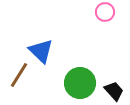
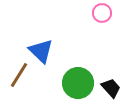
pink circle: moved 3 px left, 1 px down
green circle: moved 2 px left
black trapezoid: moved 3 px left, 3 px up
